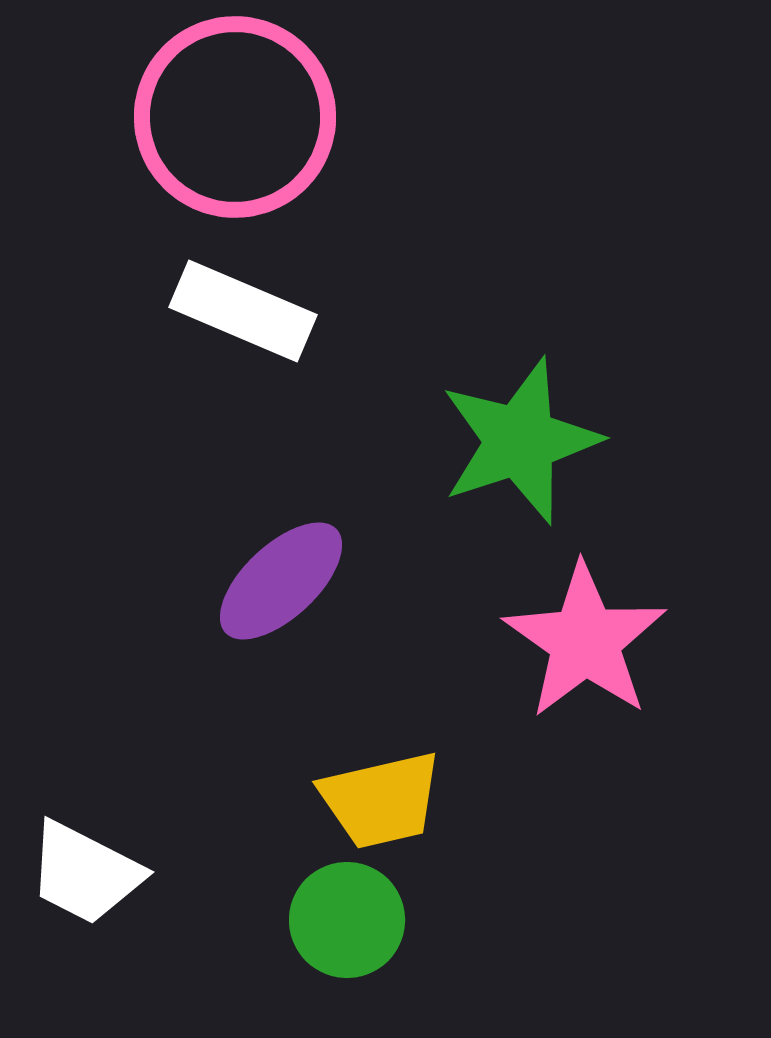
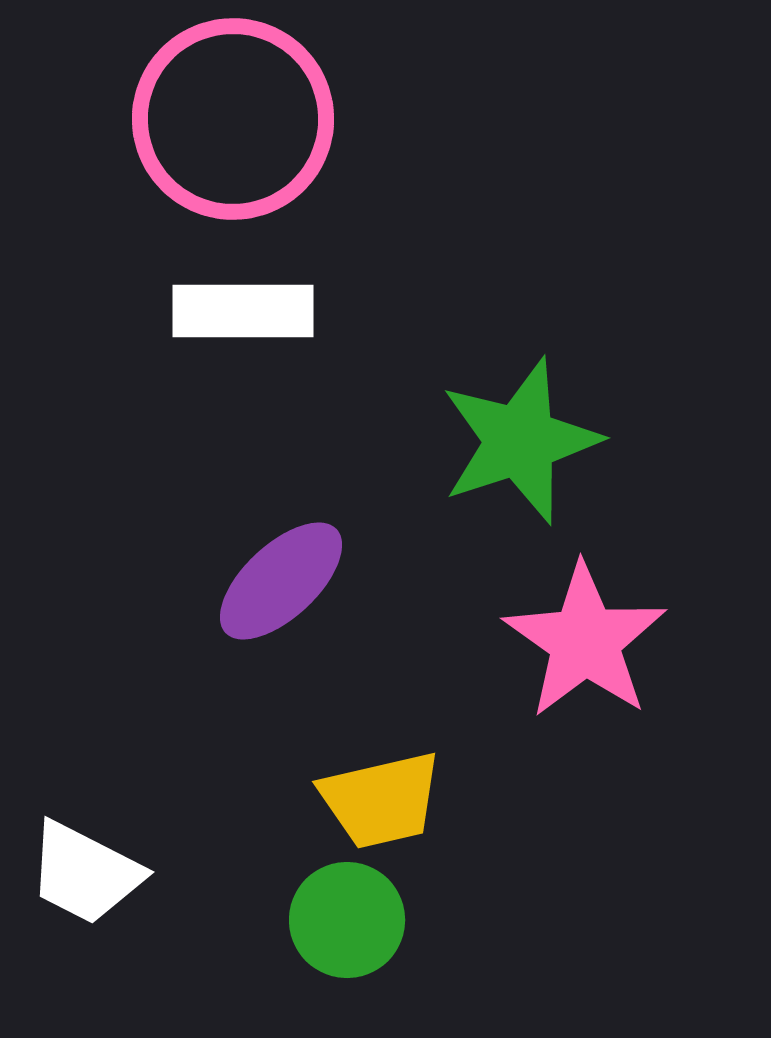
pink circle: moved 2 px left, 2 px down
white rectangle: rotated 23 degrees counterclockwise
